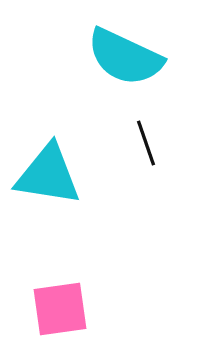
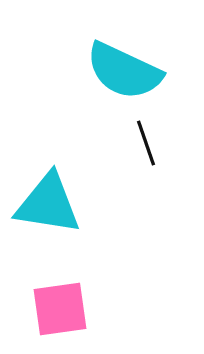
cyan semicircle: moved 1 px left, 14 px down
cyan triangle: moved 29 px down
